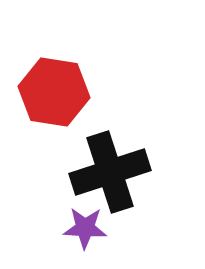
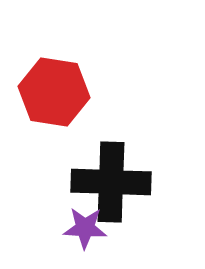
black cross: moved 1 px right, 10 px down; rotated 20 degrees clockwise
